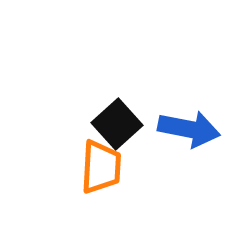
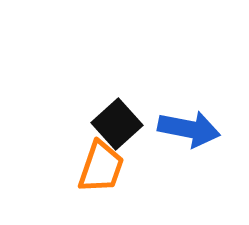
orange trapezoid: rotated 16 degrees clockwise
